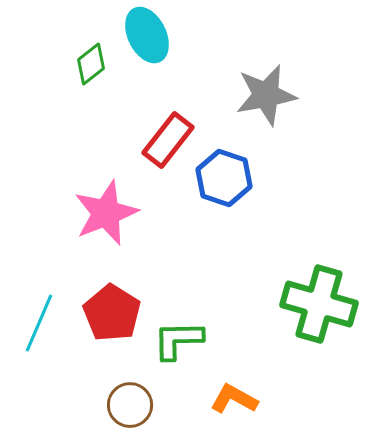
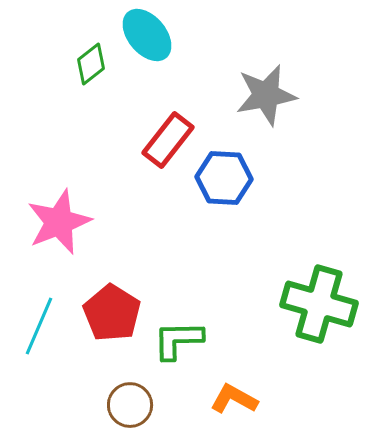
cyan ellipse: rotated 14 degrees counterclockwise
blue hexagon: rotated 16 degrees counterclockwise
pink star: moved 47 px left, 9 px down
cyan line: moved 3 px down
